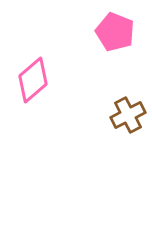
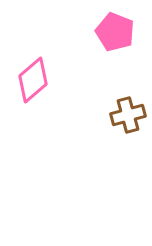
brown cross: rotated 12 degrees clockwise
